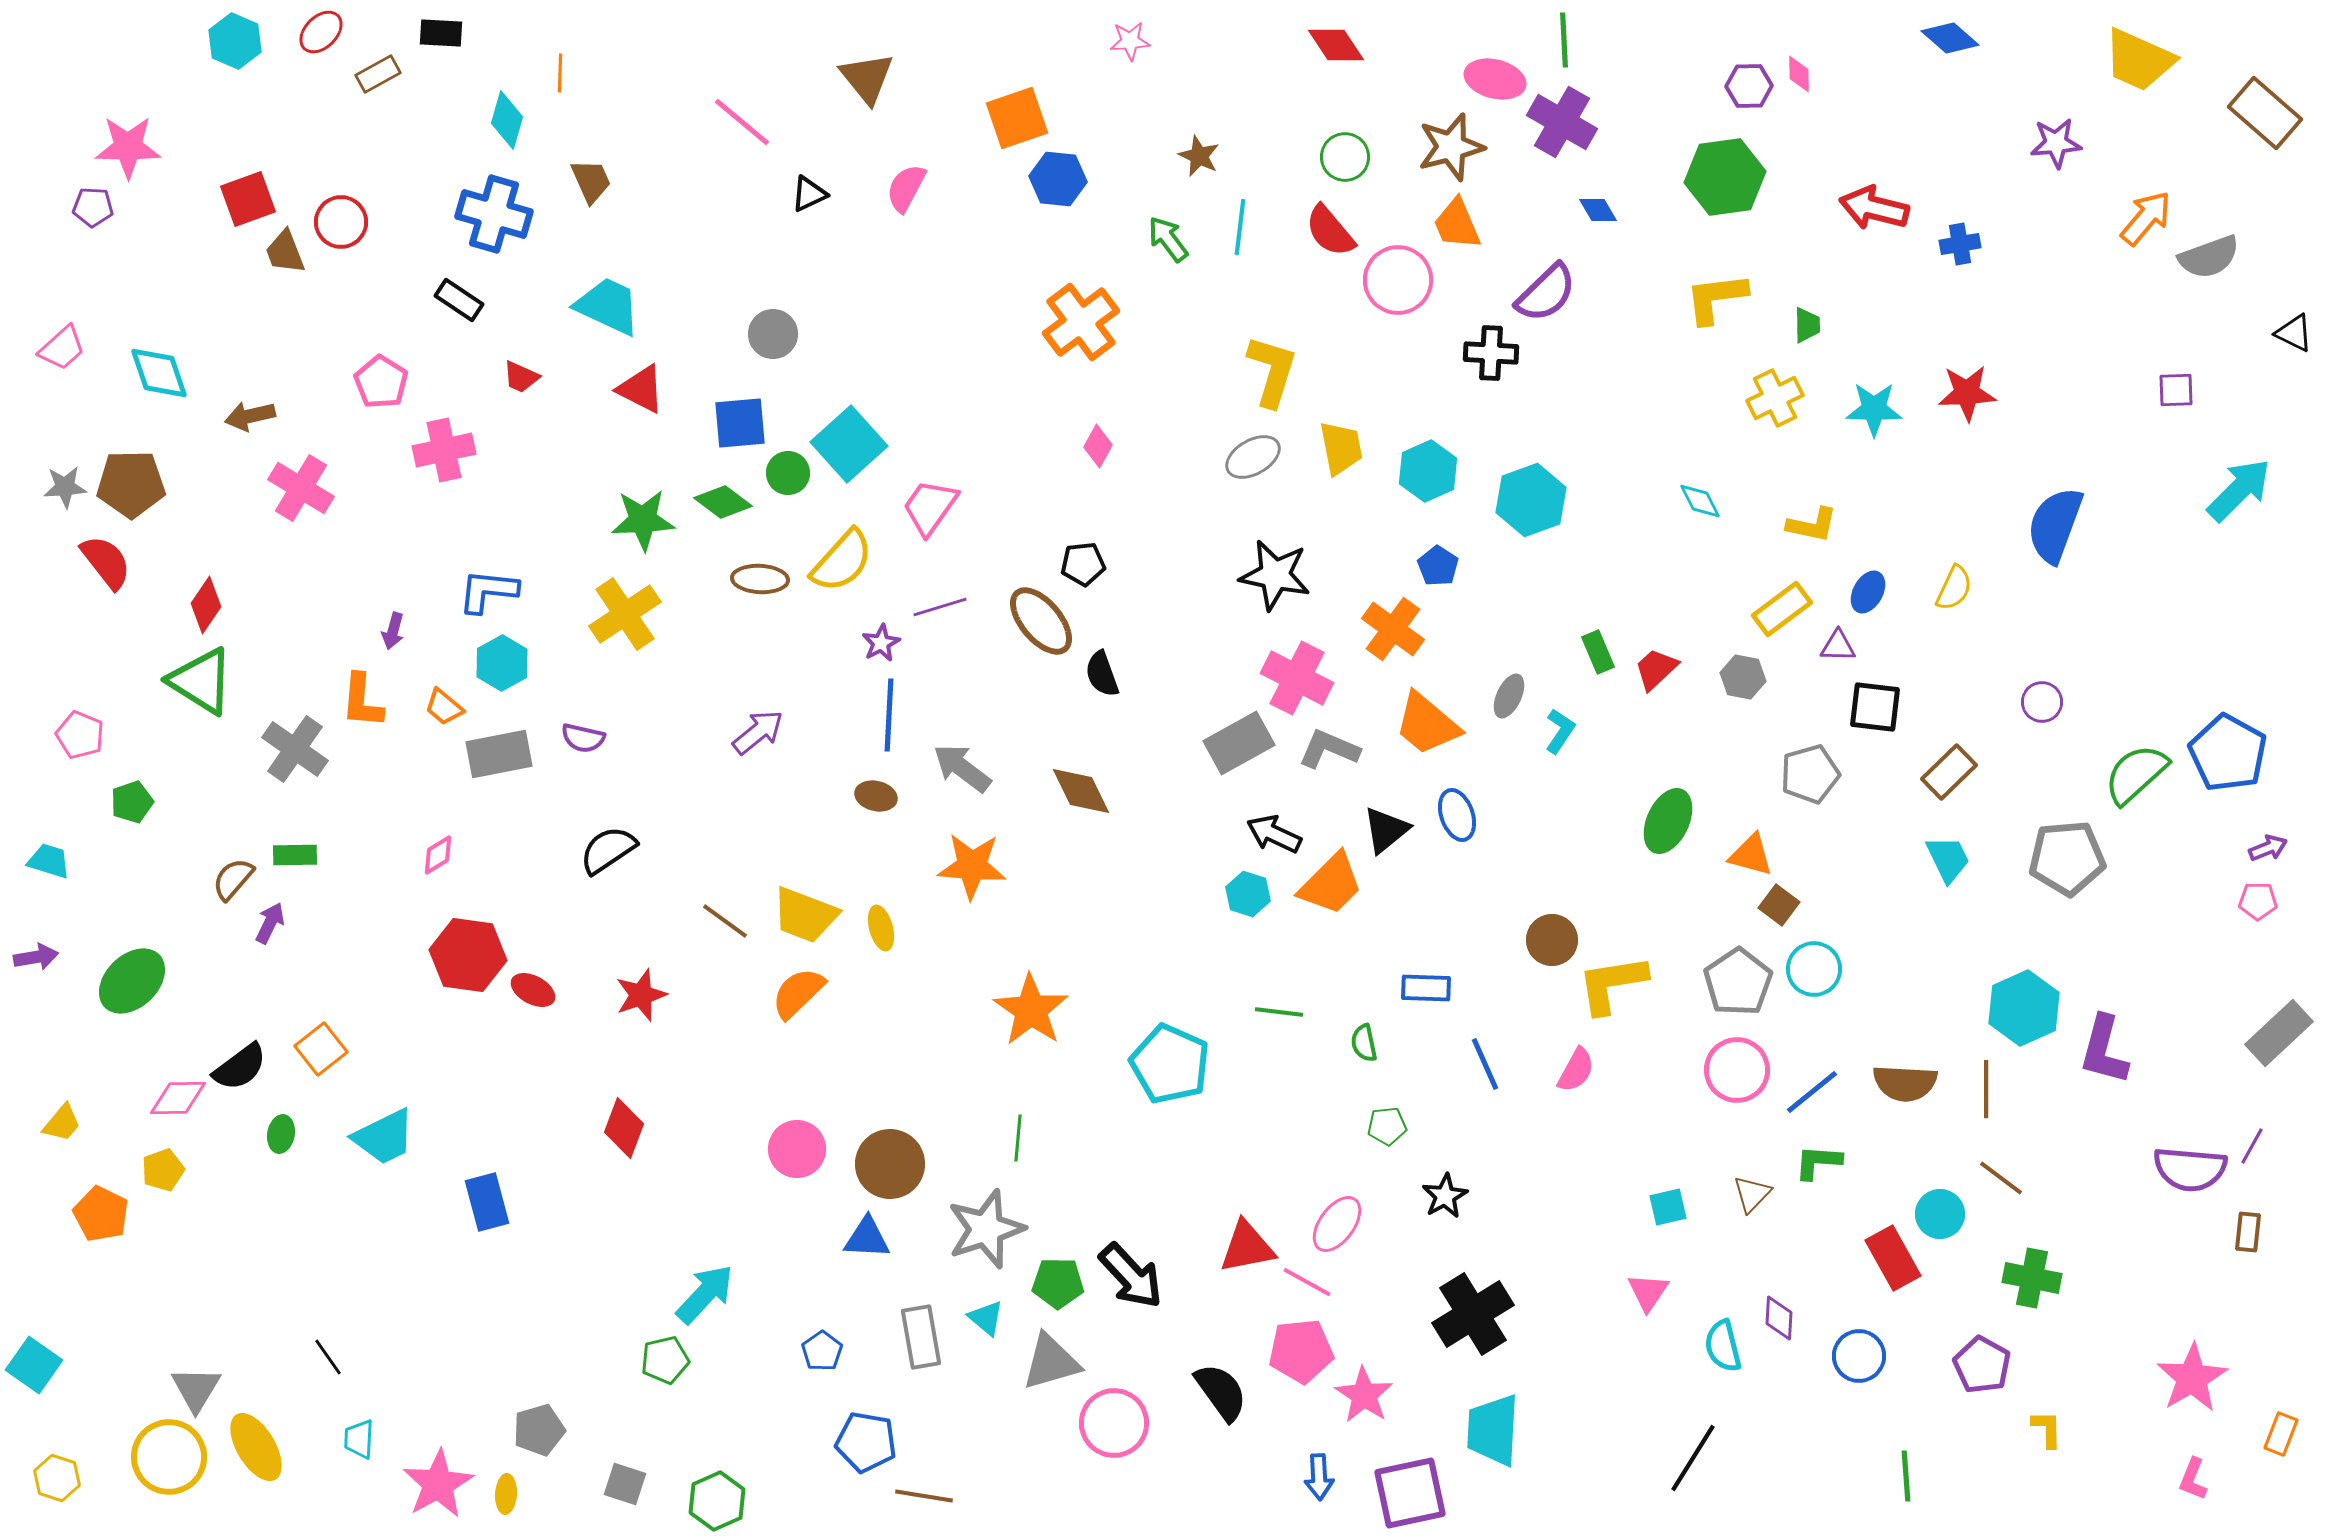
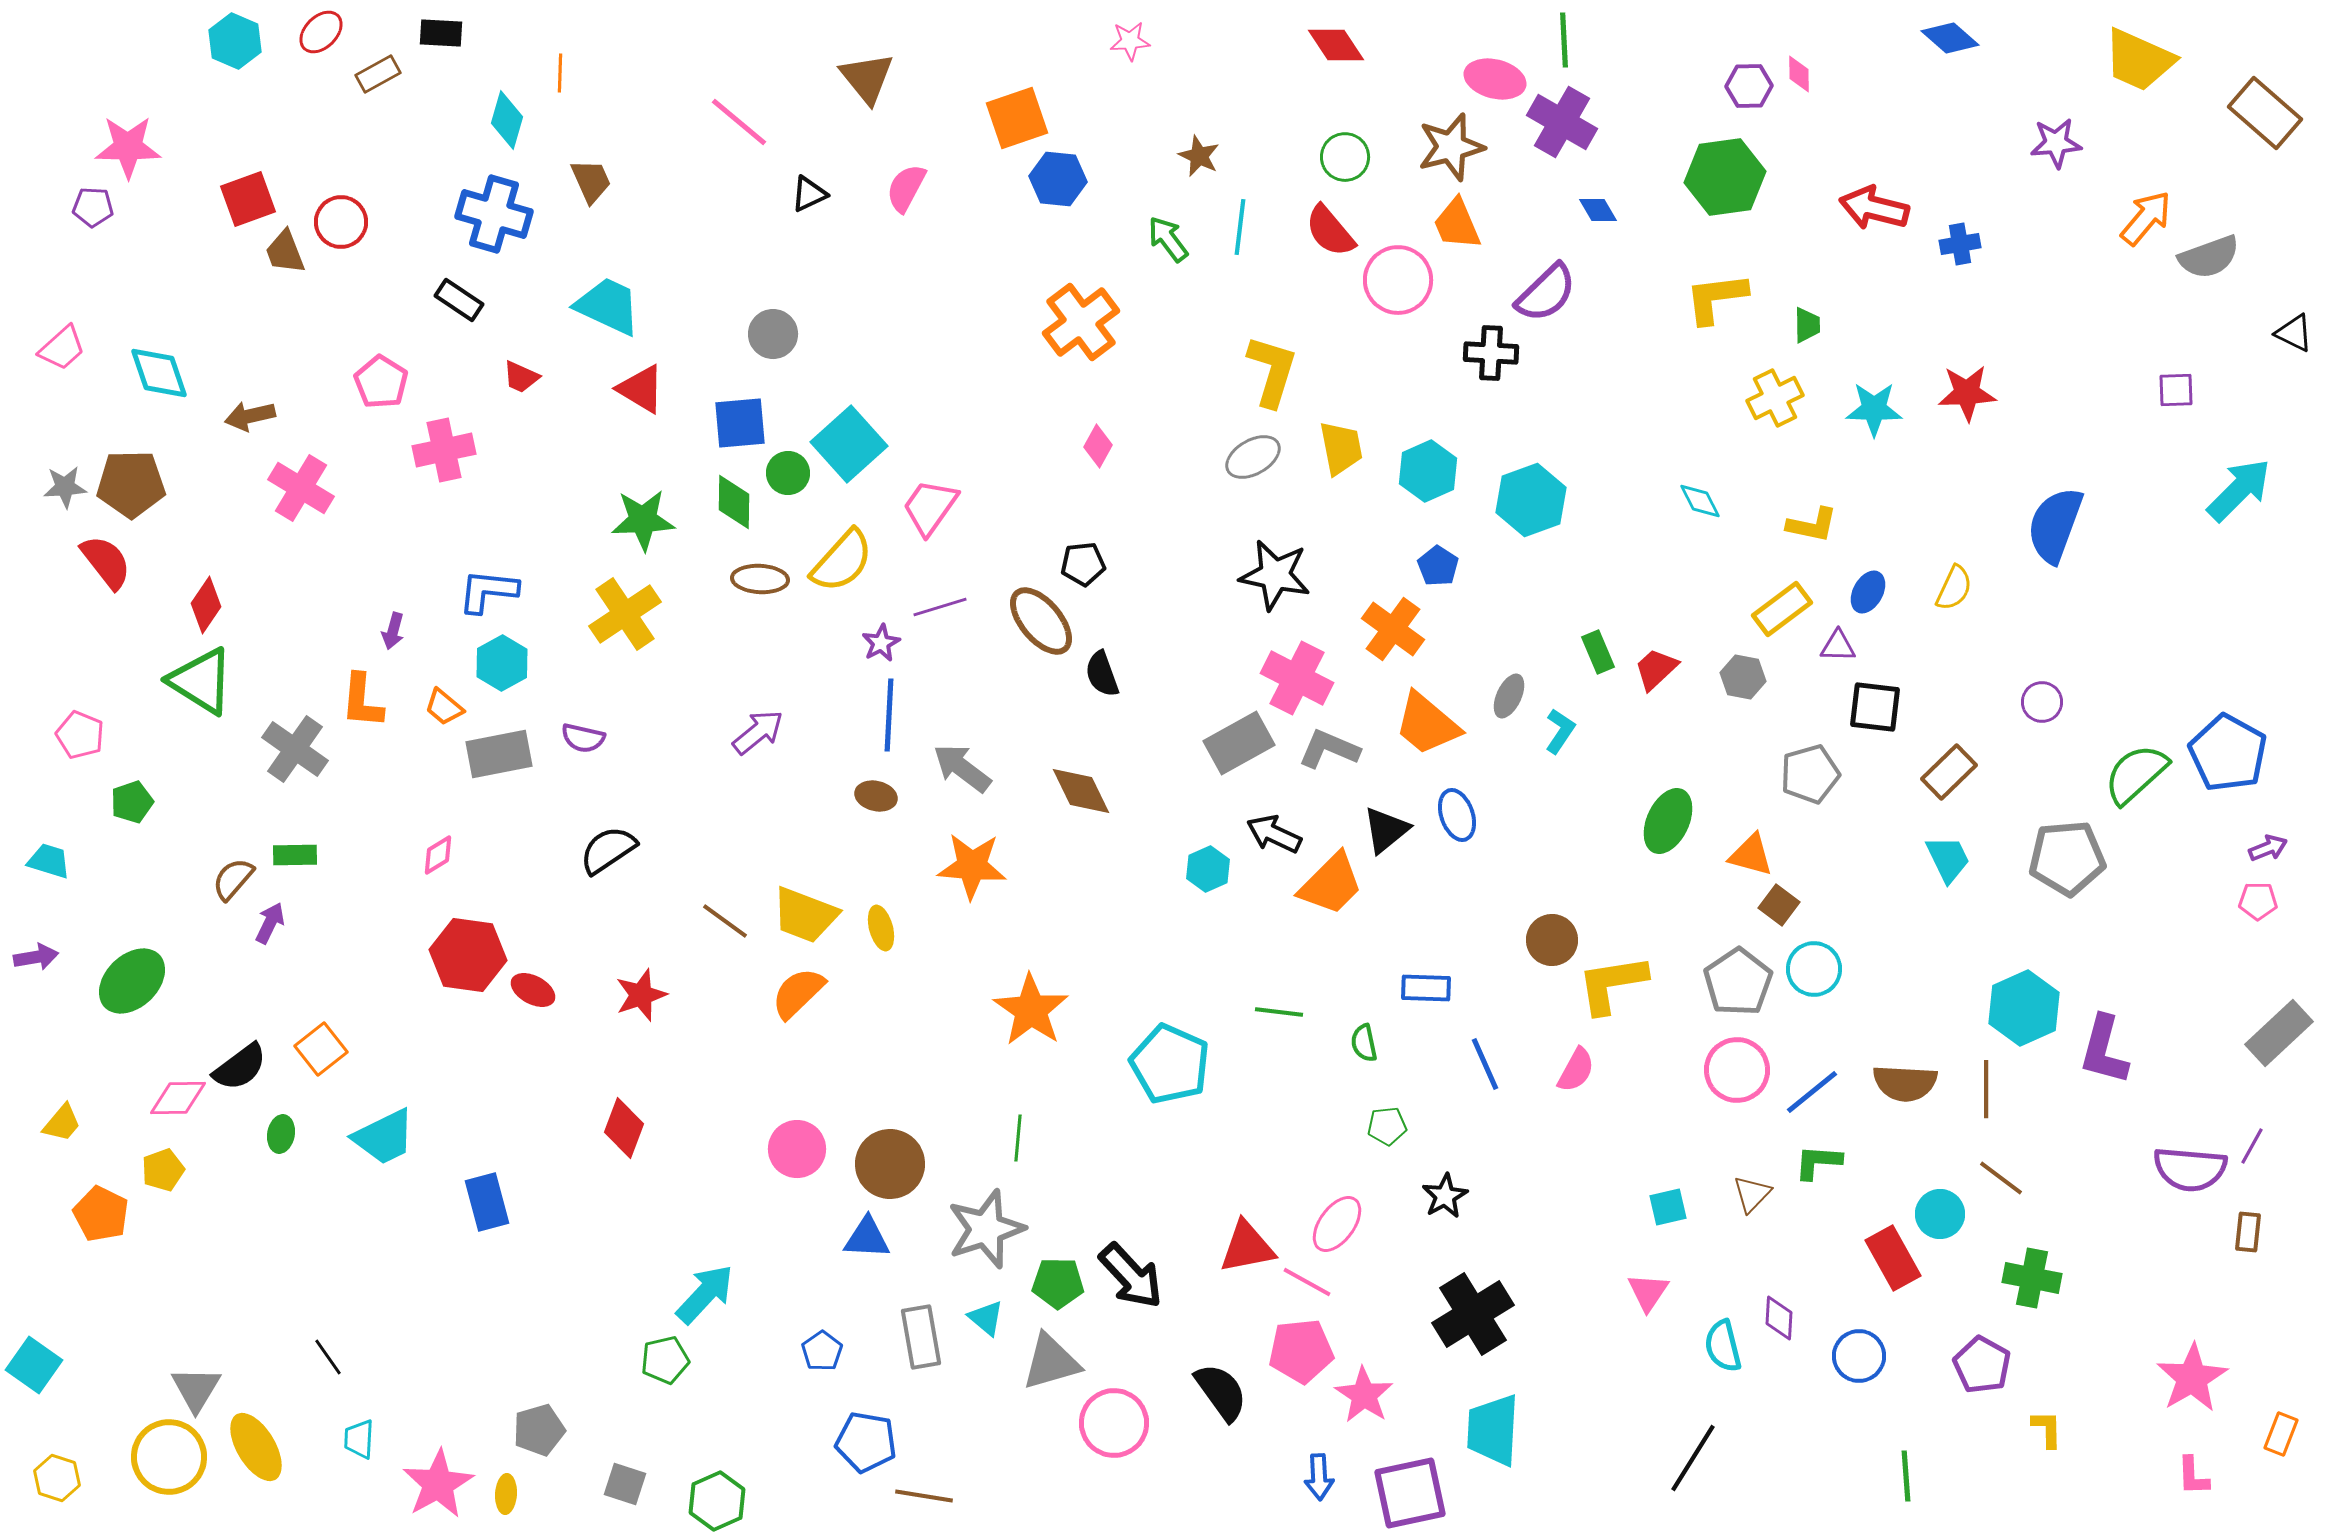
pink line at (742, 122): moved 3 px left
red triangle at (641, 389): rotated 4 degrees clockwise
green diamond at (723, 502): moved 11 px right; rotated 54 degrees clockwise
cyan hexagon at (1248, 894): moved 40 px left, 25 px up; rotated 18 degrees clockwise
pink L-shape at (2193, 1479): moved 3 px up; rotated 24 degrees counterclockwise
